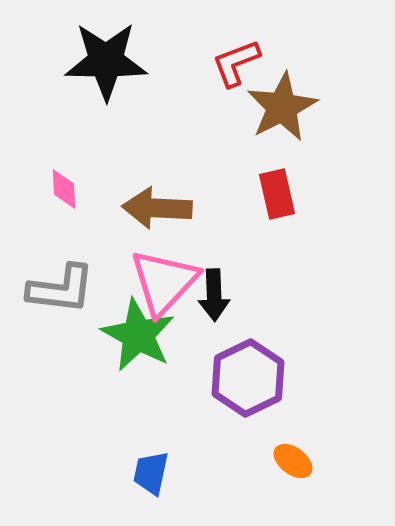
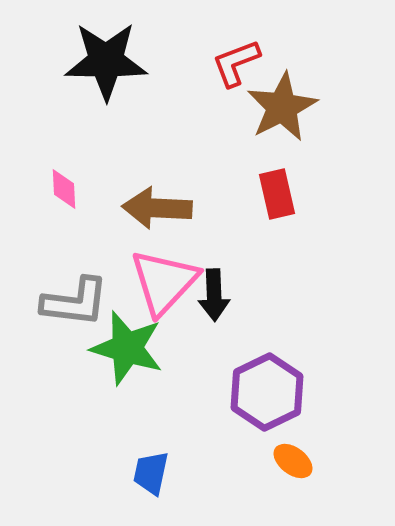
gray L-shape: moved 14 px right, 13 px down
green star: moved 11 px left, 13 px down; rotated 12 degrees counterclockwise
purple hexagon: moved 19 px right, 14 px down
